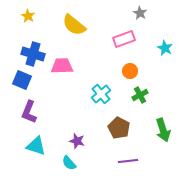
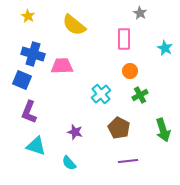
pink rectangle: rotated 70 degrees counterclockwise
purple star: moved 2 px left, 9 px up
